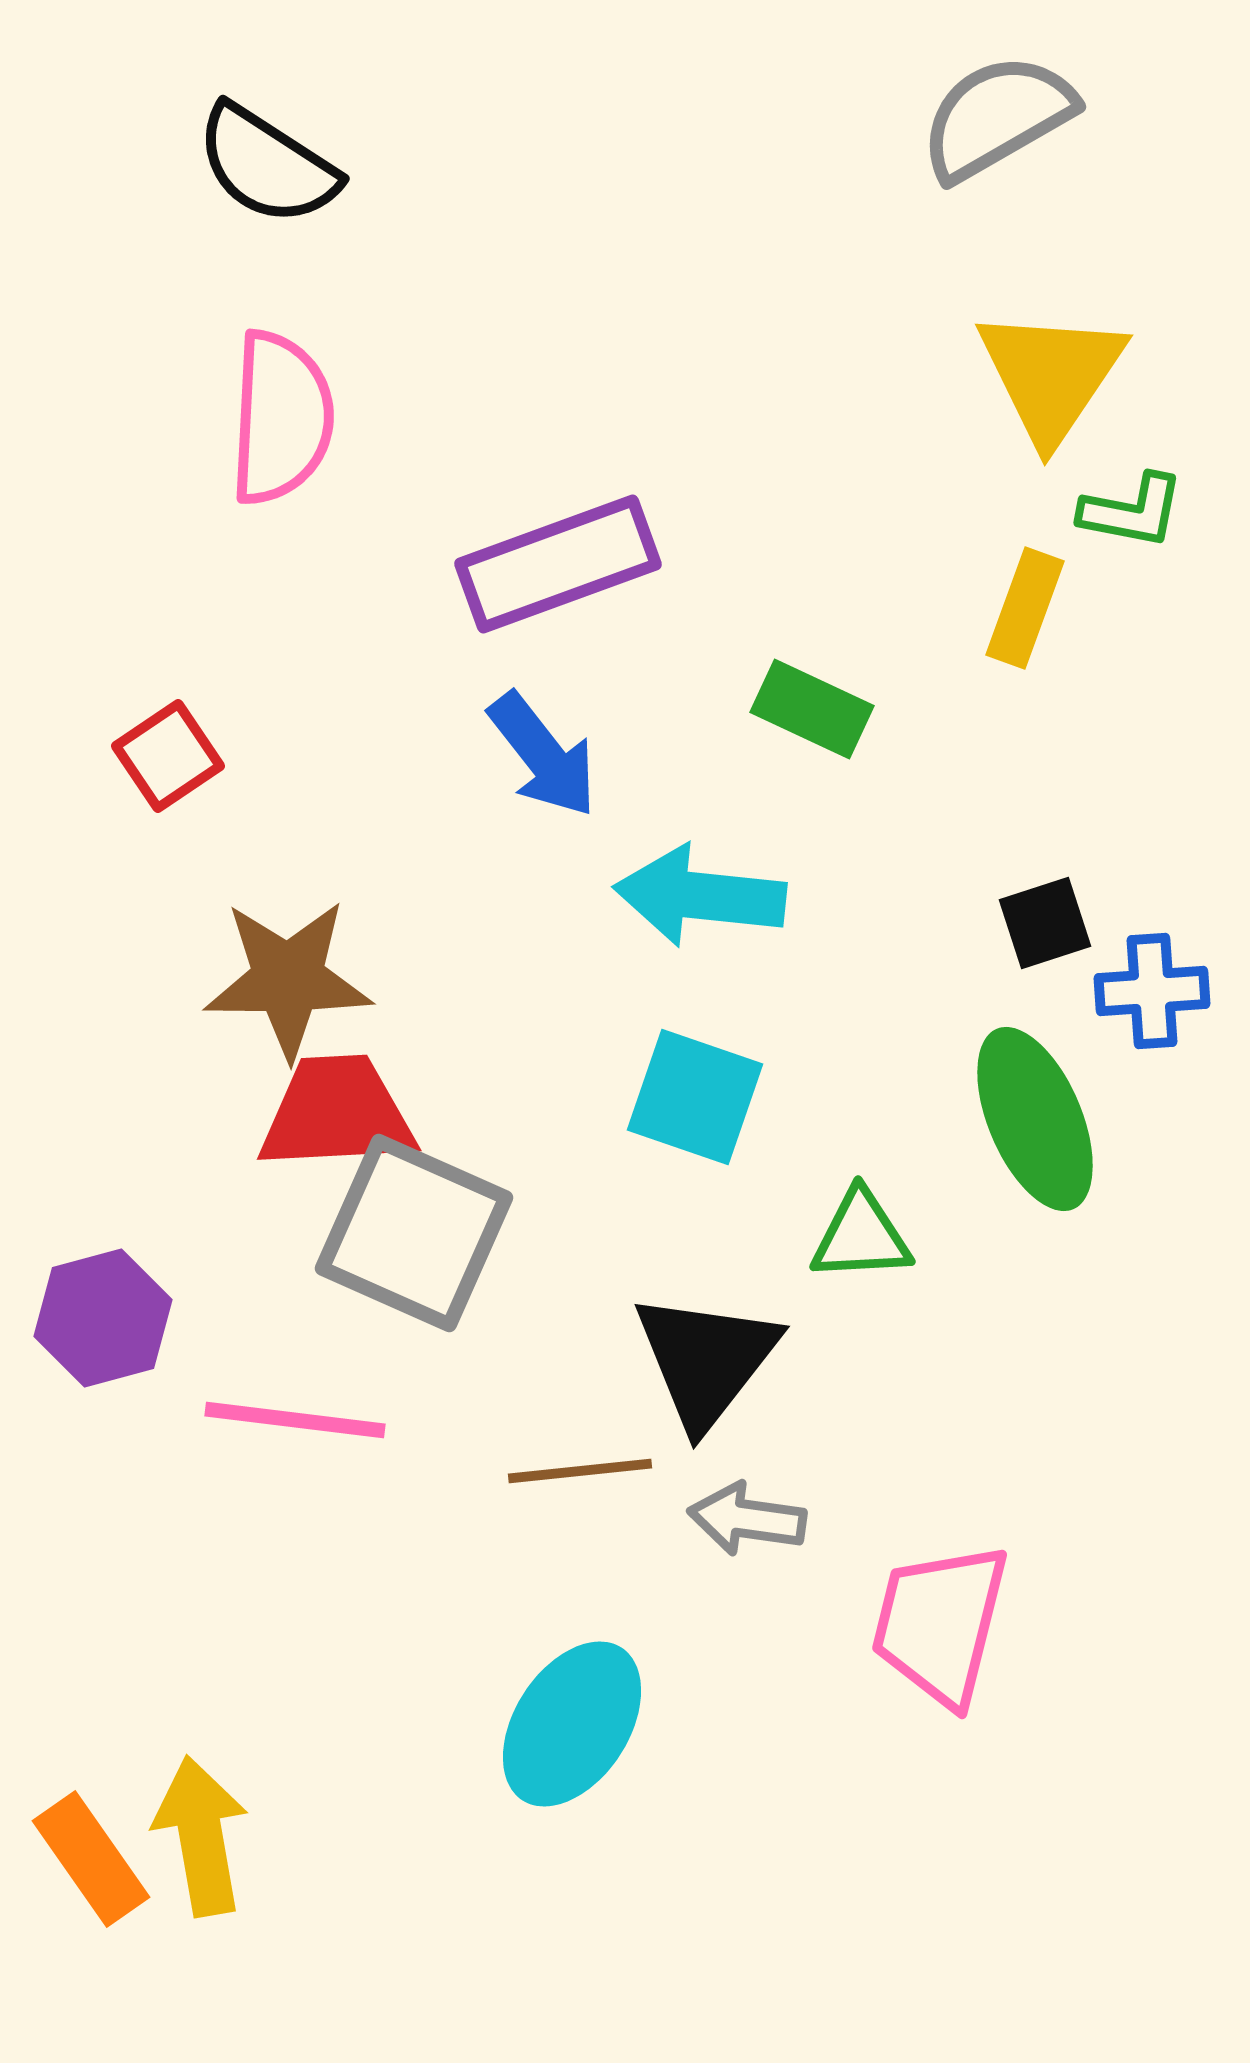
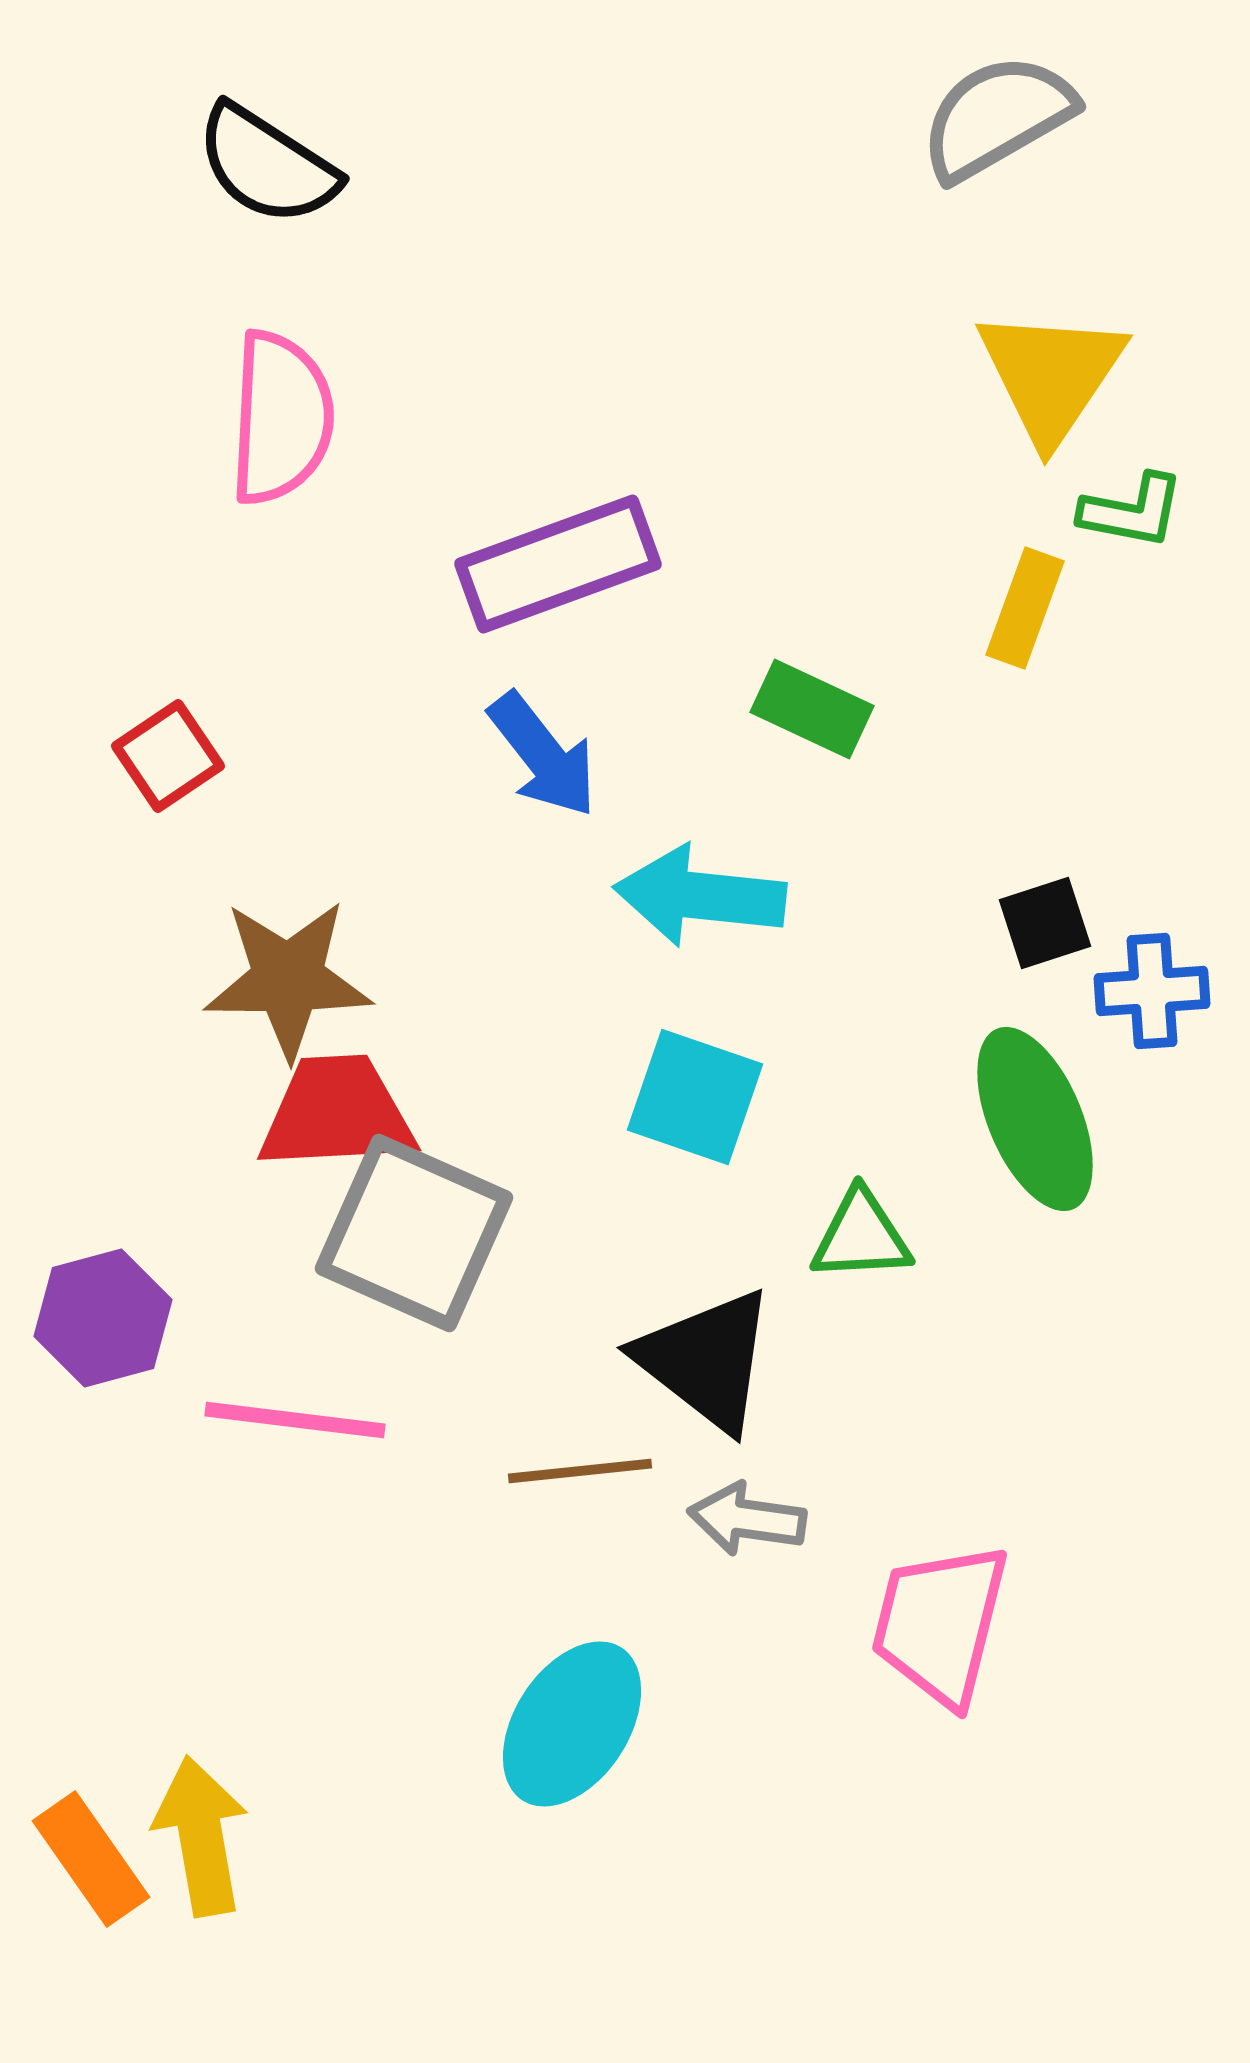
black triangle: rotated 30 degrees counterclockwise
